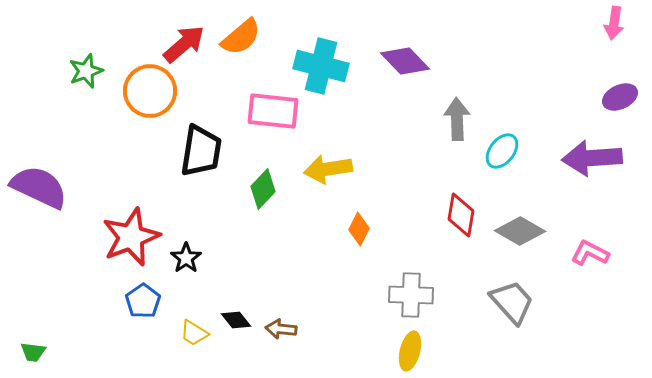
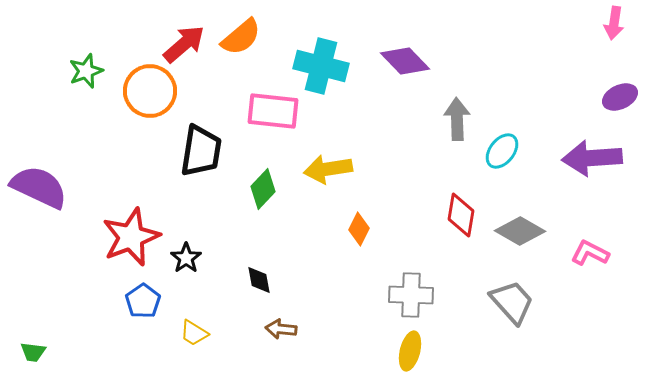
black diamond: moved 23 px right, 40 px up; rotated 28 degrees clockwise
